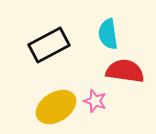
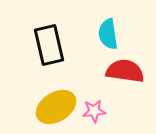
black rectangle: rotated 75 degrees counterclockwise
pink star: moved 1 px left, 10 px down; rotated 25 degrees counterclockwise
